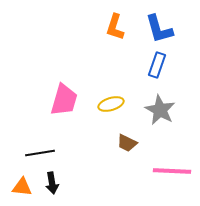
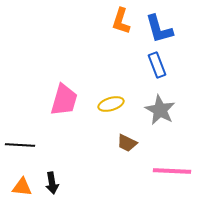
orange L-shape: moved 6 px right, 6 px up
blue rectangle: rotated 40 degrees counterclockwise
black line: moved 20 px left, 8 px up; rotated 12 degrees clockwise
